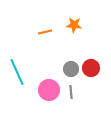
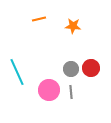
orange star: moved 1 px left, 1 px down
orange line: moved 6 px left, 13 px up
